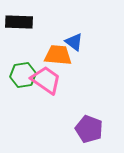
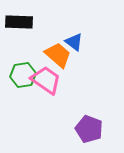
orange trapezoid: rotated 36 degrees clockwise
